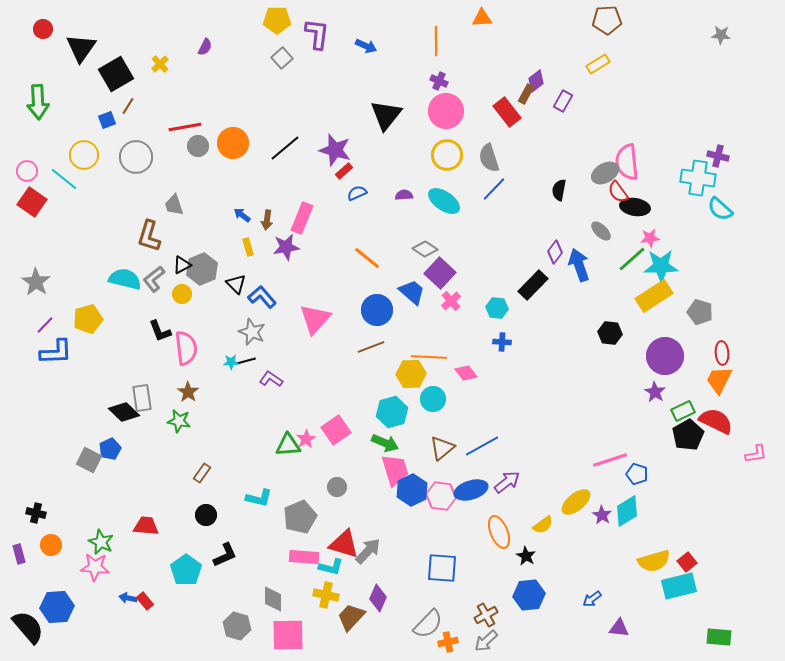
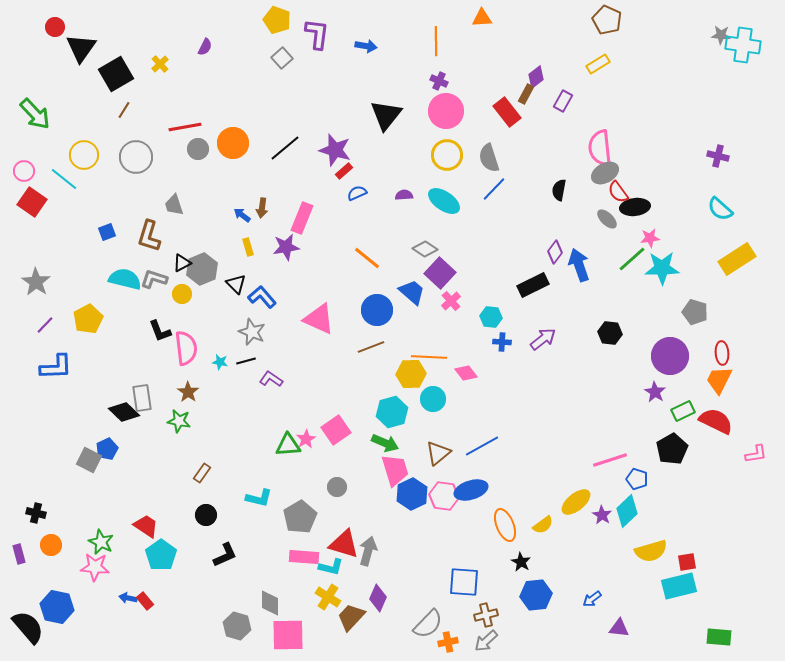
yellow pentagon at (277, 20): rotated 20 degrees clockwise
brown pentagon at (607, 20): rotated 28 degrees clockwise
red circle at (43, 29): moved 12 px right, 2 px up
blue arrow at (366, 46): rotated 15 degrees counterclockwise
purple diamond at (536, 81): moved 4 px up
green arrow at (38, 102): moved 3 px left, 12 px down; rotated 40 degrees counterclockwise
brown line at (128, 106): moved 4 px left, 4 px down
blue square at (107, 120): moved 112 px down
gray circle at (198, 146): moved 3 px down
pink semicircle at (627, 162): moved 27 px left, 14 px up
pink circle at (27, 171): moved 3 px left
cyan cross at (698, 178): moved 45 px right, 133 px up
black ellipse at (635, 207): rotated 16 degrees counterclockwise
brown arrow at (267, 220): moved 5 px left, 12 px up
gray ellipse at (601, 231): moved 6 px right, 12 px up
black triangle at (182, 265): moved 2 px up
cyan star at (661, 266): moved 1 px right, 2 px down
gray L-shape at (154, 279): rotated 56 degrees clockwise
black rectangle at (533, 285): rotated 20 degrees clockwise
yellow rectangle at (654, 296): moved 83 px right, 37 px up
cyan hexagon at (497, 308): moved 6 px left, 9 px down
gray pentagon at (700, 312): moved 5 px left
yellow pentagon at (88, 319): rotated 12 degrees counterclockwise
pink triangle at (315, 319): moved 4 px right; rotated 48 degrees counterclockwise
blue L-shape at (56, 352): moved 15 px down
purple circle at (665, 356): moved 5 px right
cyan star at (231, 362): moved 11 px left; rotated 14 degrees clockwise
black pentagon at (688, 435): moved 16 px left, 14 px down
brown triangle at (442, 448): moved 4 px left, 5 px down
blue pentagon at (110, 449): moved 3 px left
blue pentagon at (637, 474): moved 5 px down
purple arrow at (507, 482): moved 36 px right, 143 px up
blue hexagon at (412, 490): moved 4 px down
pink hexagon at (441, 496): moved 3 px right
cyan diamond at (627, 511): rotated 12 degrees counterclockwise
gray pentagon at (300, 517): rotated 8 degrees counterclockwise
red trapezoid at (146, 526): rotated 28 degrees clockwise
orange ellipse at (499, 532): moved 6 px right, 7 px up
gray arrow at (368, 551): rotated 28 degrees counterclockwise
black star at (526, 556): moved 5 px left, 6 px down
yellow semicircle at (654, 561): moved 3 px left, 10 px up
red square at (687, 562): rotated 30 degrees clockwise
blue square at (442, 568): moved 22 px right, 14 px down
cyan pentagon at (186, 570): moved 25 px left, 15 px up
yellow cross at (326, 595): moved 2 px right, 2 px down; rotated 20 degrees clockwise
blue hexagon at (529, 595): moved 7 px right
gray diamond at (273, 599): moved 3 px left, 4 px down
blue hexagon at (57, 607): rotated 16 degrees clockwise
brown cross at (486, 615): rotated 15 degrees clockwise
